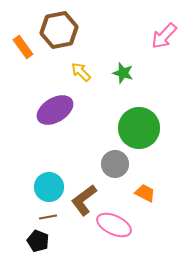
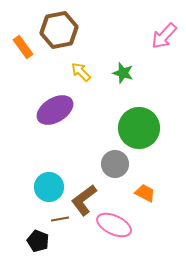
brown line: moved 12 px right, 2 px down
